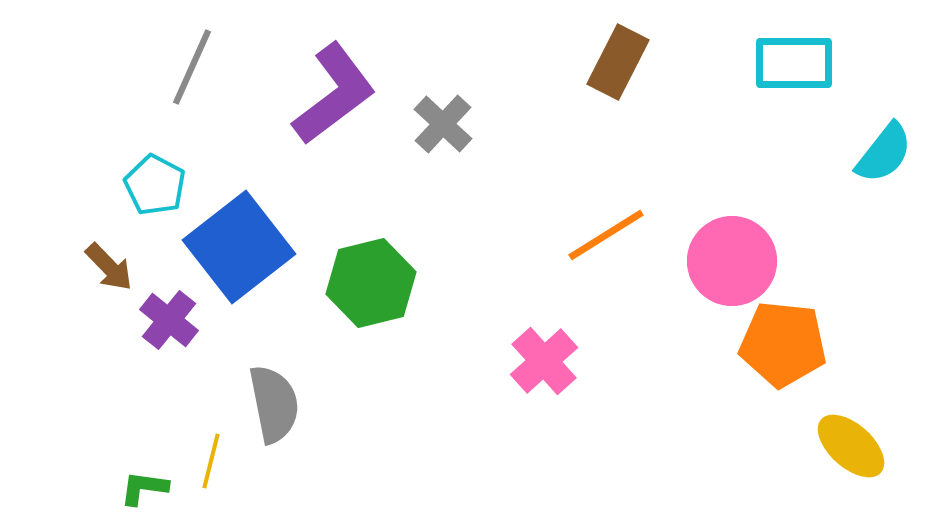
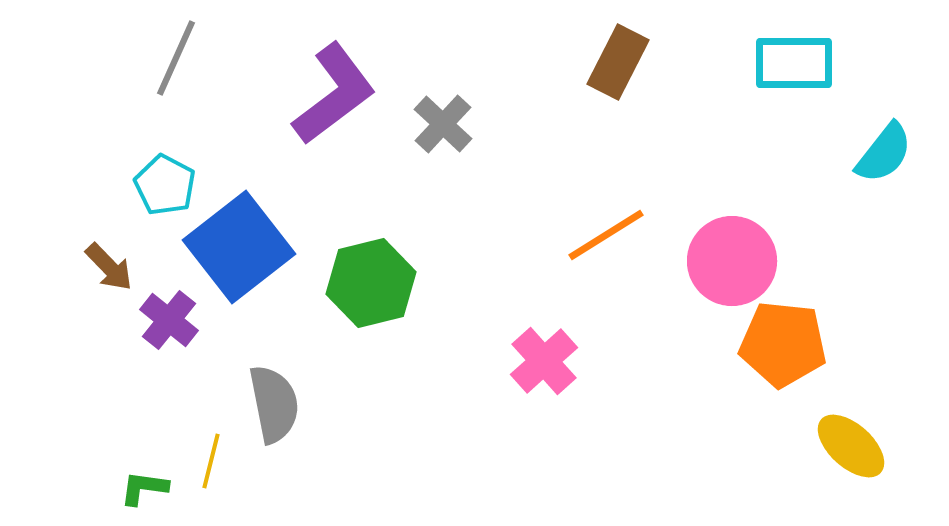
gray line: moved 16 px left, 9 px up
cyan pentagon: moved 10 px right
